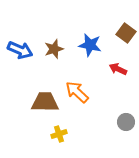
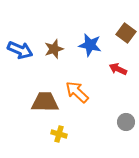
yellow cross: rotated 35 degrees clockwise
